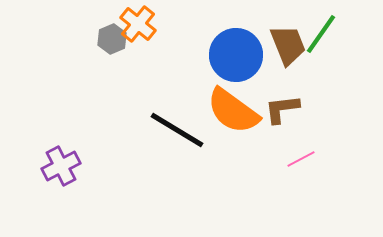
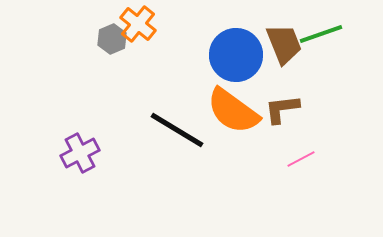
green line: rotated 36 degrees clockwise
brown trapezoid: moved 4 px left, 1 px up
purple cross: moved 19 px right, 13 px up
